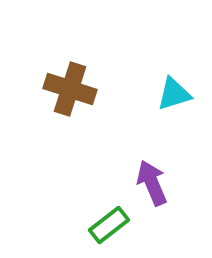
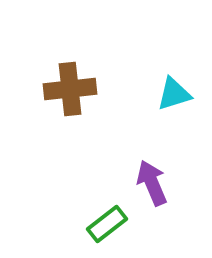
brown cross: rotated 24 degrees counterclockwise
green rectangle: moved 2 px left, 1 px up
